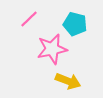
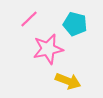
pink star: moved 4 px left
